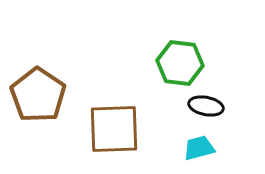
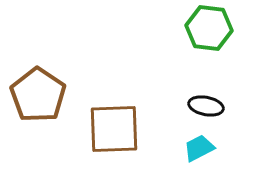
green hexagon: moved 29 px right, 35 px up
cyan trapezoid: rotated 12 degrees counterclockwise
